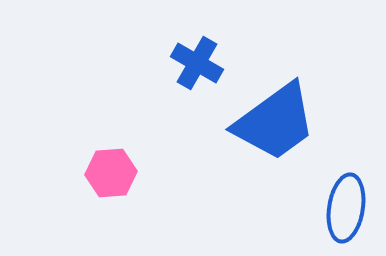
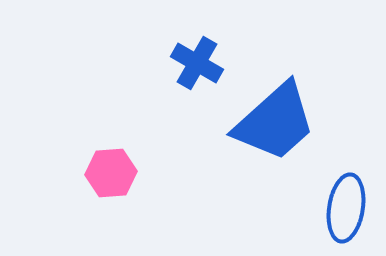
blue trapezoid: rotated 6 degrees counterclockwise
